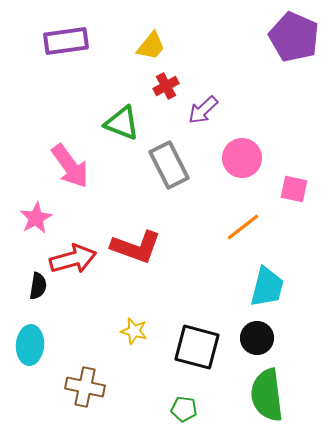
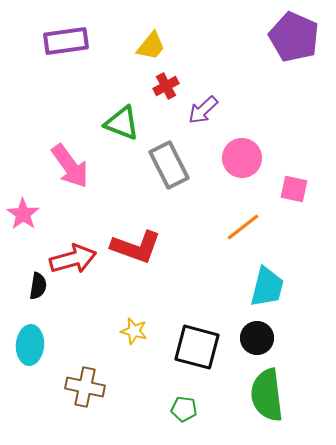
pink star: moved 13 px left, 4 px up; rotated 8 degrees counterclockwise
